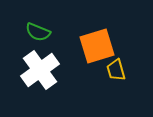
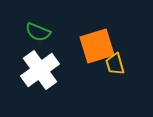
yellow trapezoid: moved 1 px left, 6 px up
